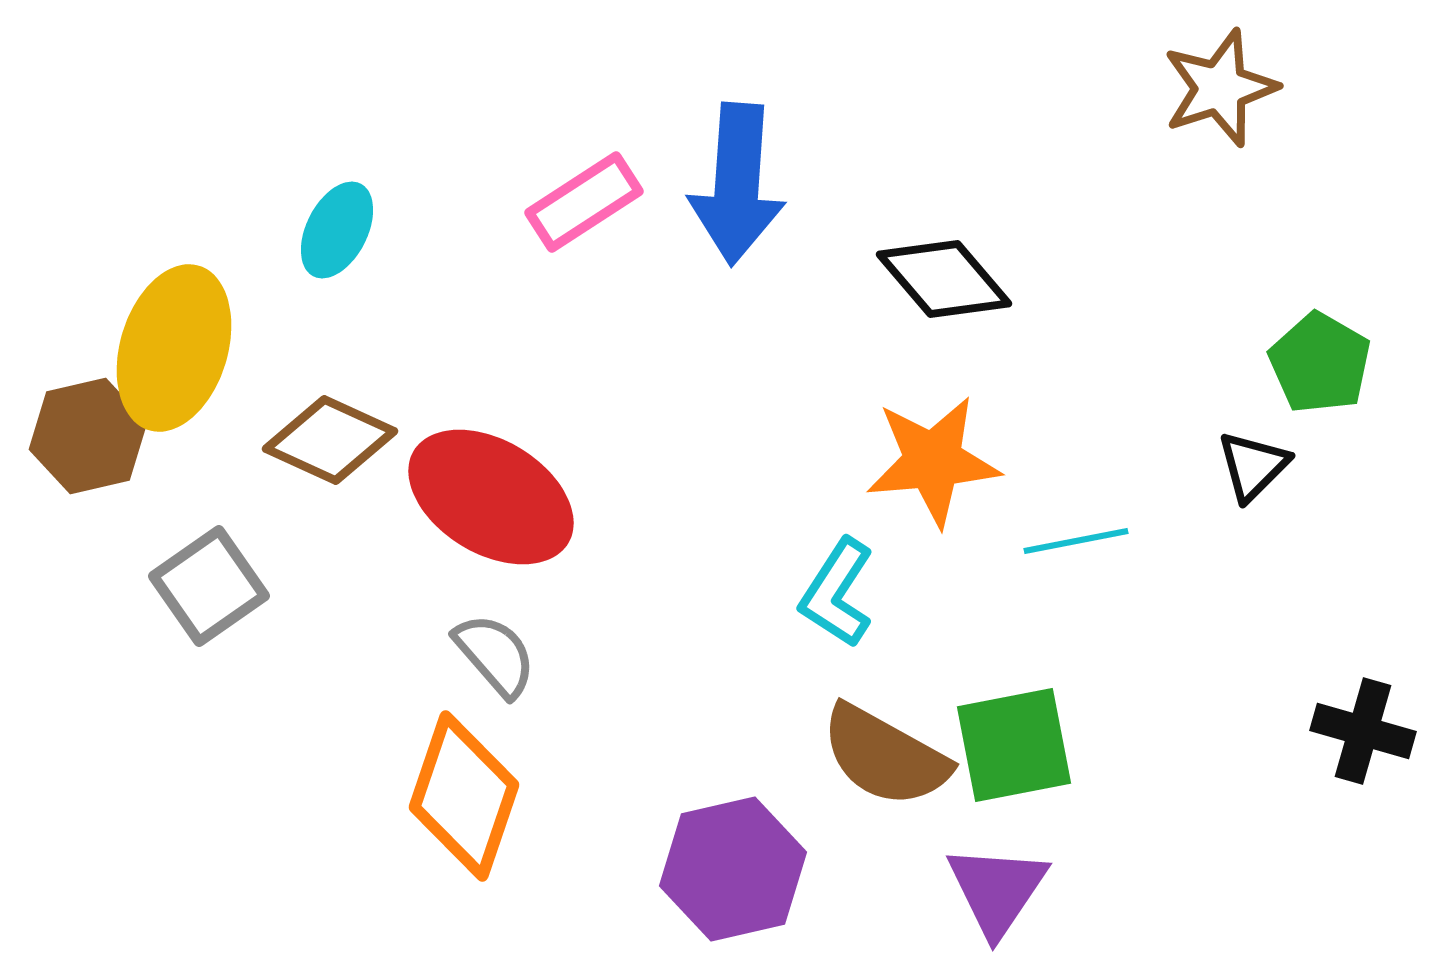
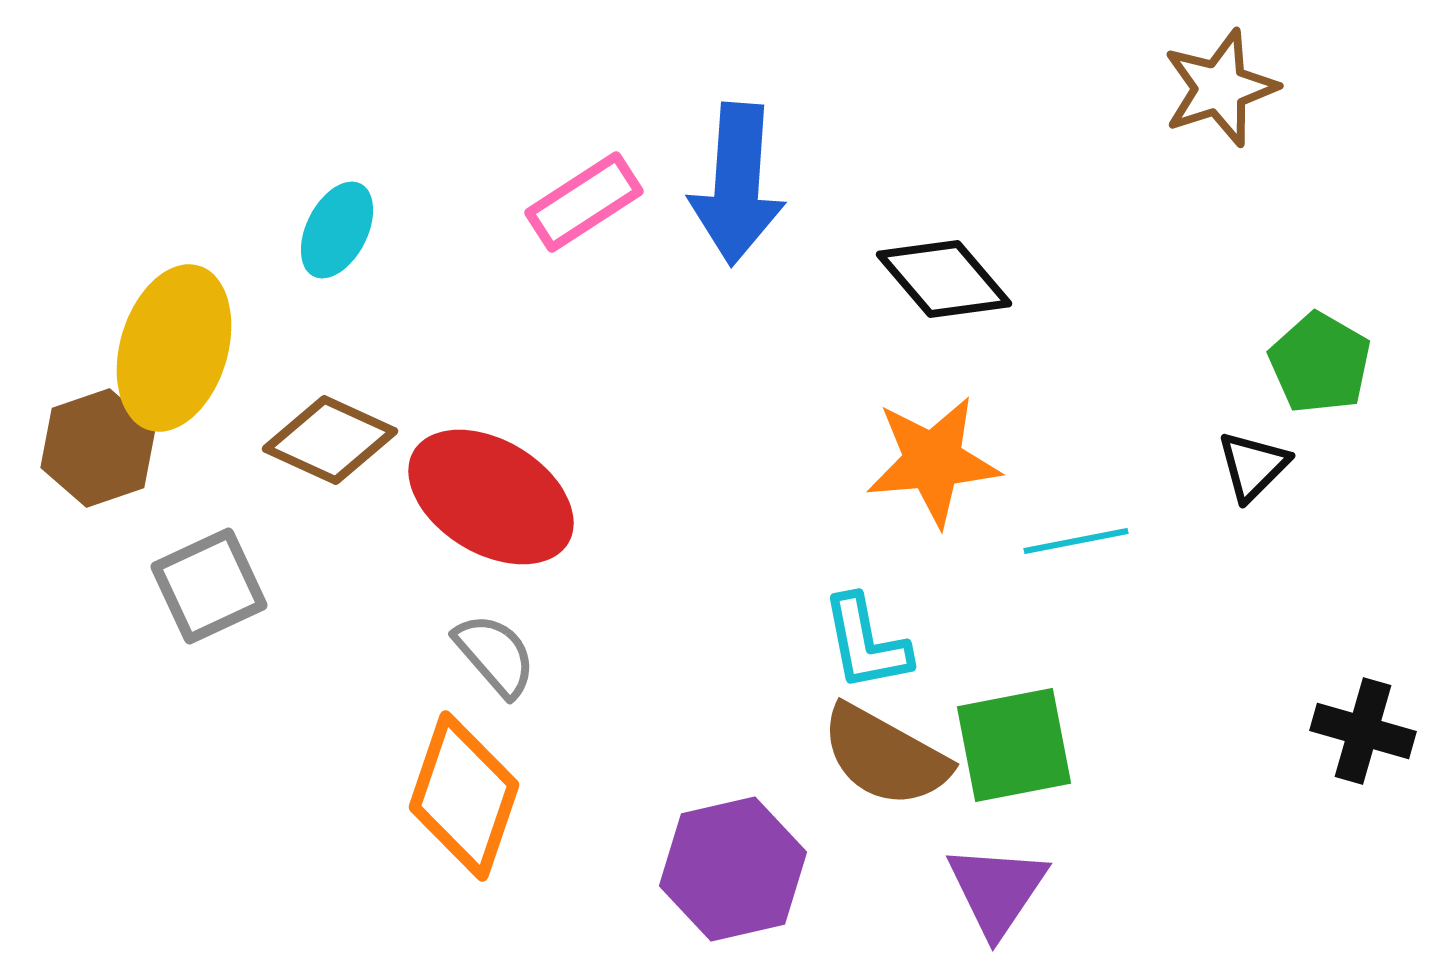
brown hexagon: moved 10 px right, 12 px down; rotated 6 degrees counterclockwise
gray square: rotated 10 degrees clockwise
cyan L-shape: moved 29 px right, 50 px down; rotated 44 degrees counterclockwise
